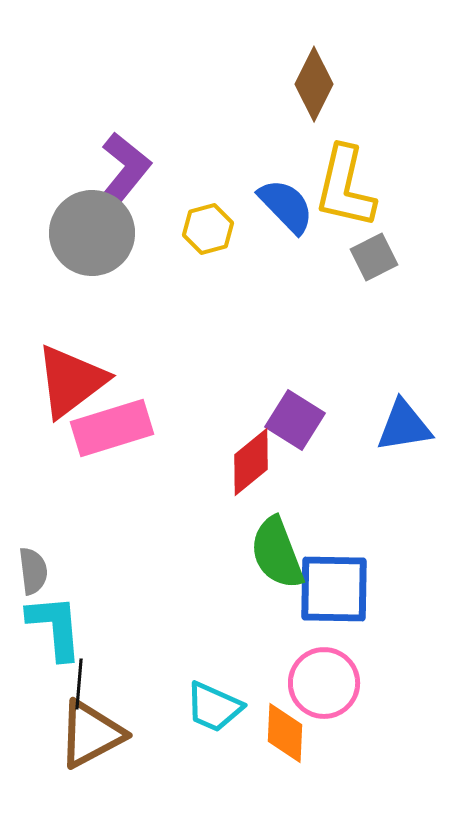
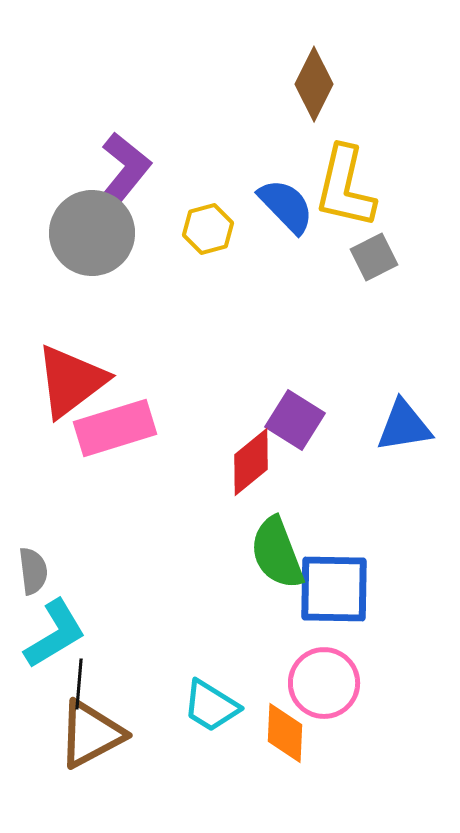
pink rectangle: moved 3 px right
cyan L-shape: moved 7 px down; rotated 64 degrees clockwise
cyan trapezoid: moved 3 px left, 1 px up; rotated 8 degrees clockwise
